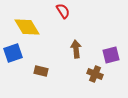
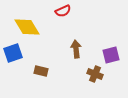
red semicircle: rotated 98 degrees clockwise
